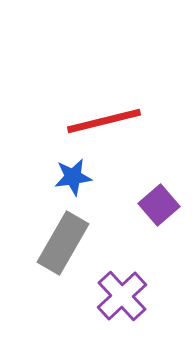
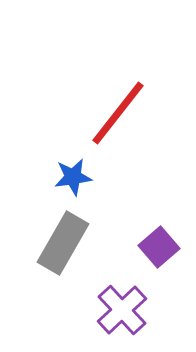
red line: moved 14 px right, 8 px up; rotated 38 degrees counterclockwise
purple square: moved 42 px down
purple cross: moved 14 px down
